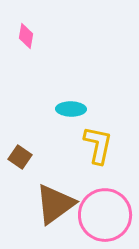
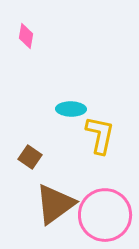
yellow L-shape: moved 2 px right, 10 px up
brown square: moved 10 px right
